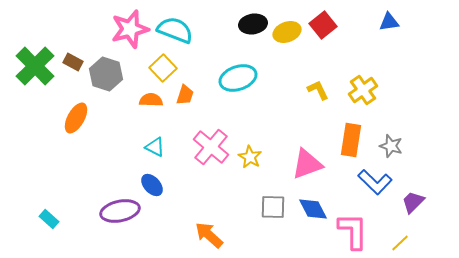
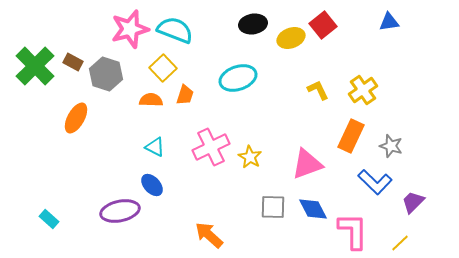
yellow ellipse: moved 4 px right, 6 px down
orange rectangle: moved 4 px up; rotated 16 degrees clockwise
pink cross: rotated 24 degrees clockwise
